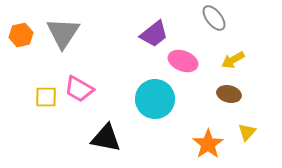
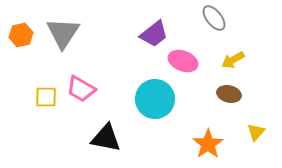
pink trapezoid: moved 2 px right
yellow triangle: moved 9 px right
